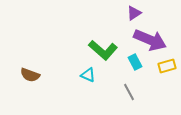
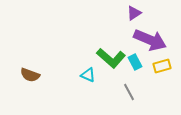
green L-shape: moved 8 px right, 8 px down
yellow rectangle: moved 5 px left
